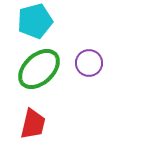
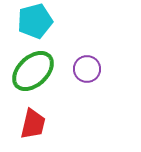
purple circle: moved 2 px left, 6 px down
green ellipse: moved 6 px left, 2 px down
